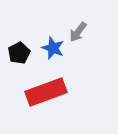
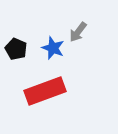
black pentagon: moved 3 px left, 4 px up; rotated 20 degrees counterclockwise
red rectangle: moved 1 px left, 1 px up
